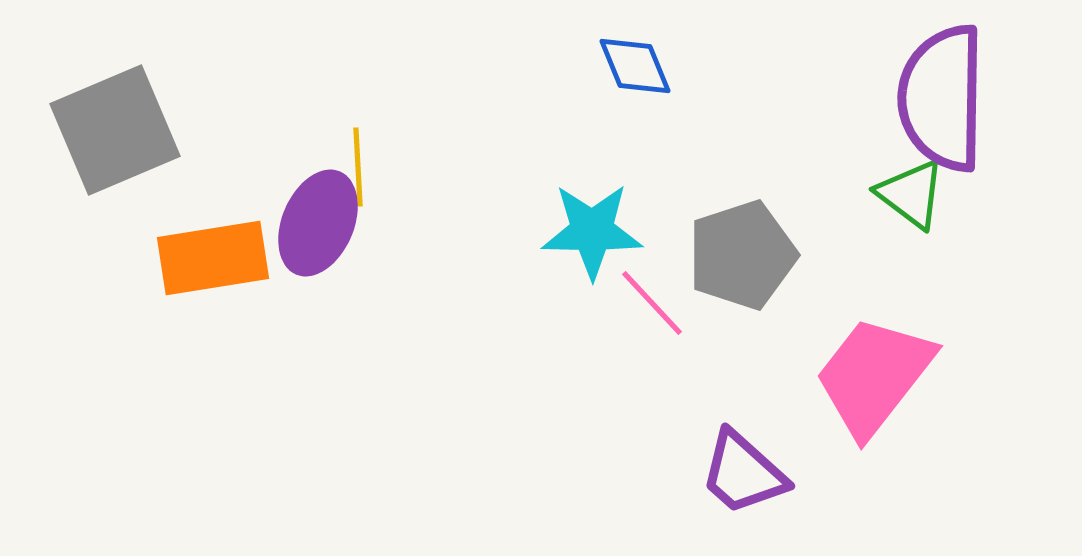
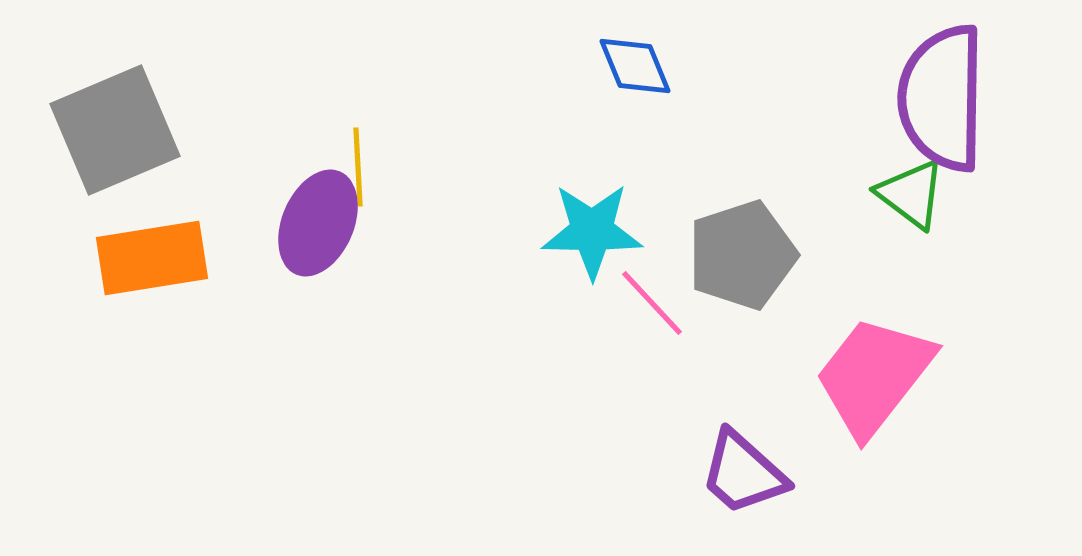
orange rectangle: moved 61 px left
